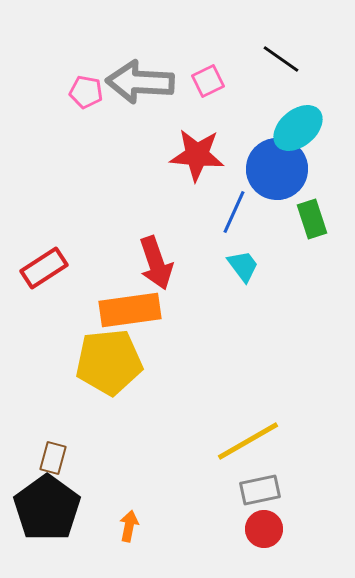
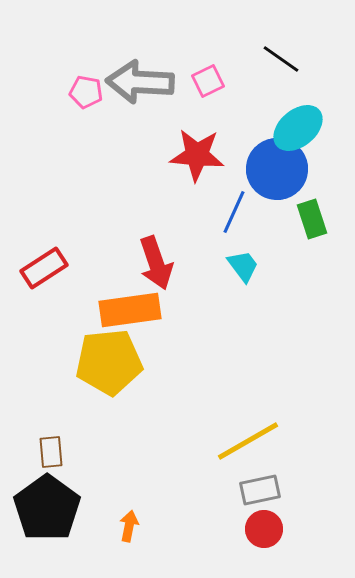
brown rectangle: moved 2 px left, 6 px up; rotated 20 degrees counterclockwise
